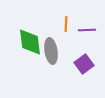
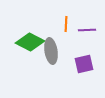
green diamond: rotated 56 degrees counterclockwise
purple square: rotated 24 degrees clockwise
